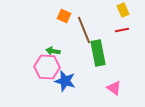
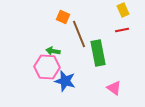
orange square: moved 1 px left, 1 px down
brown line: moved 5 px left, 4 px down
